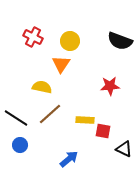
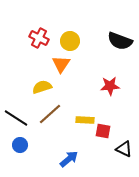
red cross: moved 6 px right, 1 px down
yellow semicircle: rotated 30 degrees counterclockwise
